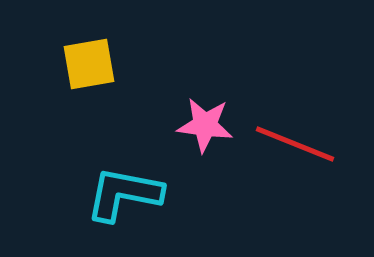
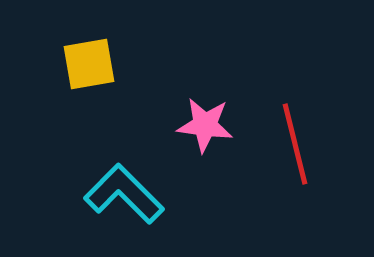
red line: rotated 54 degrees clockwise
cyan L-shape: rotated 34 degrees clockwise
